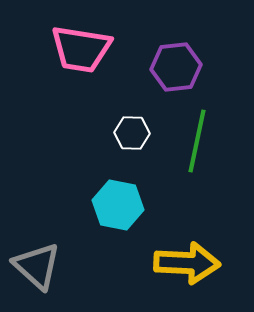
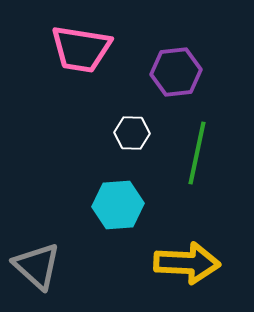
purple hexagon: moved 5 px down
green line: moved 12 px down
cyan hexagon: rotated 15 degrees counterclockwise
